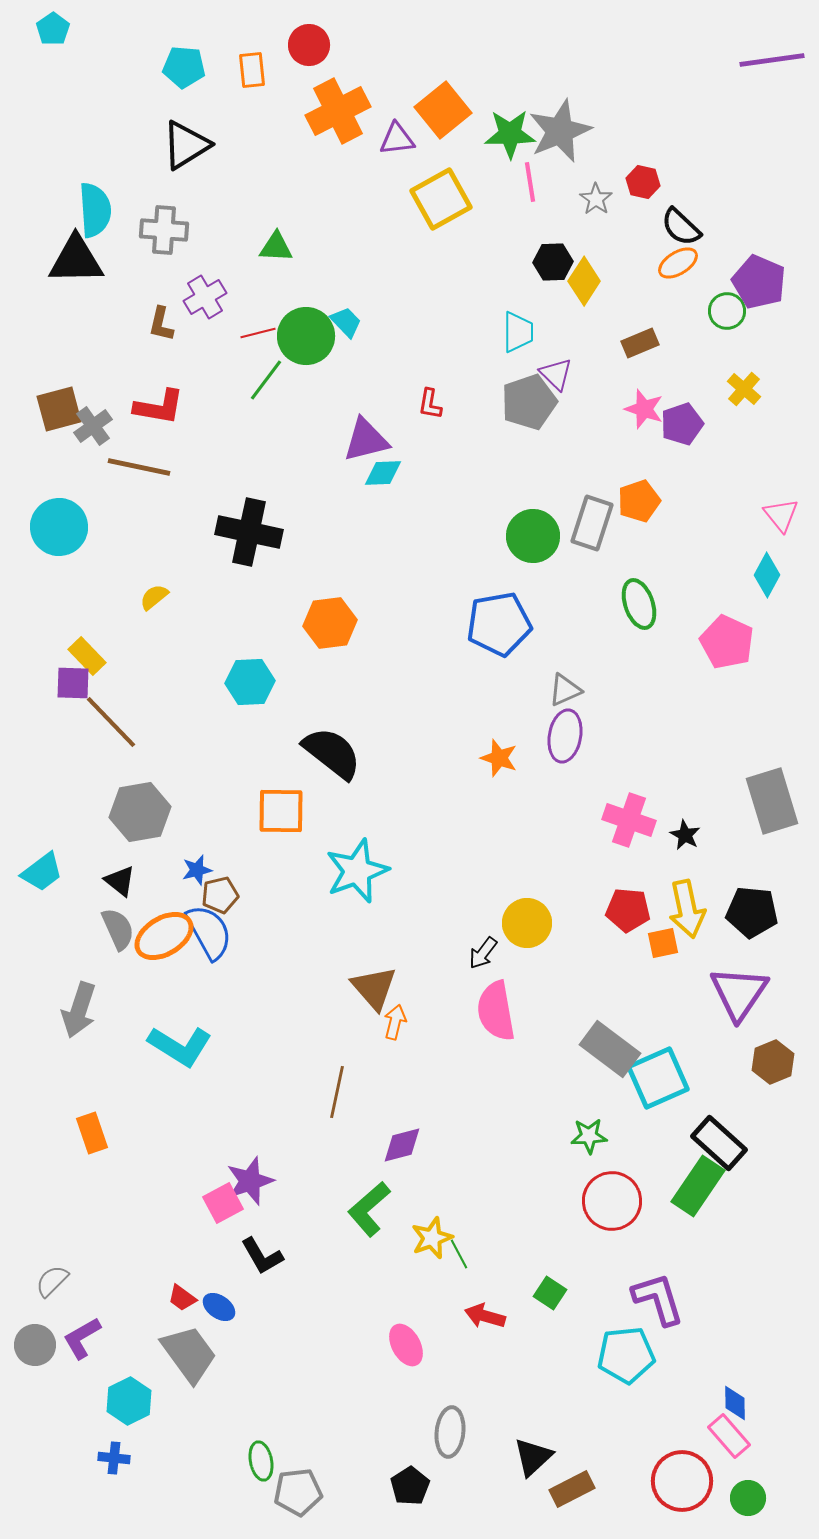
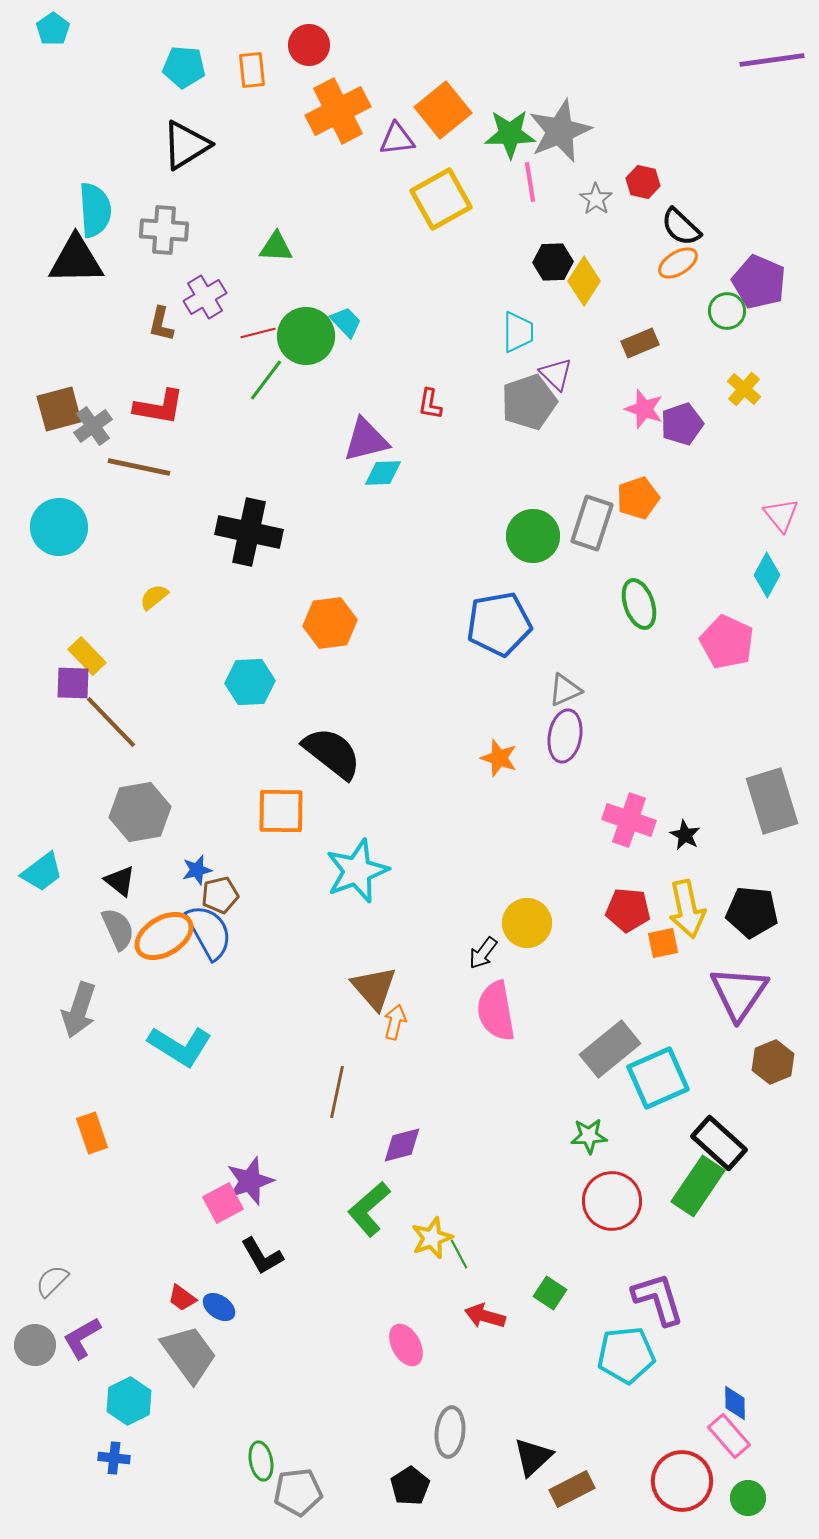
orange pentagon at (639, 501): moved 1 px left, 3 px up
gray rectangle at (610, 1049): rotated 76 degrees counterclockwise
